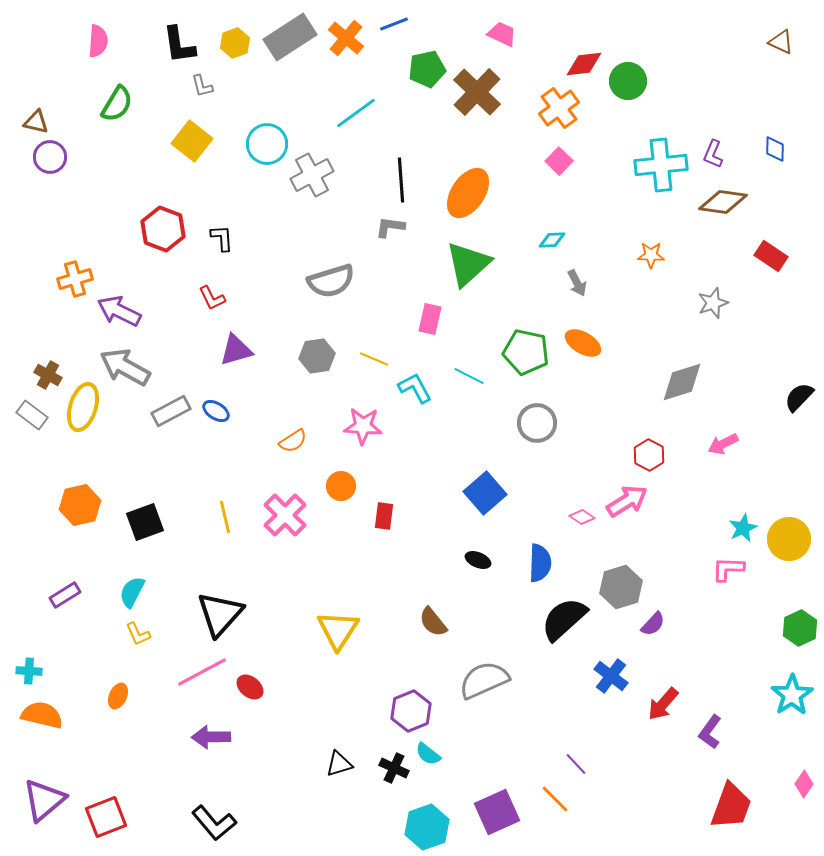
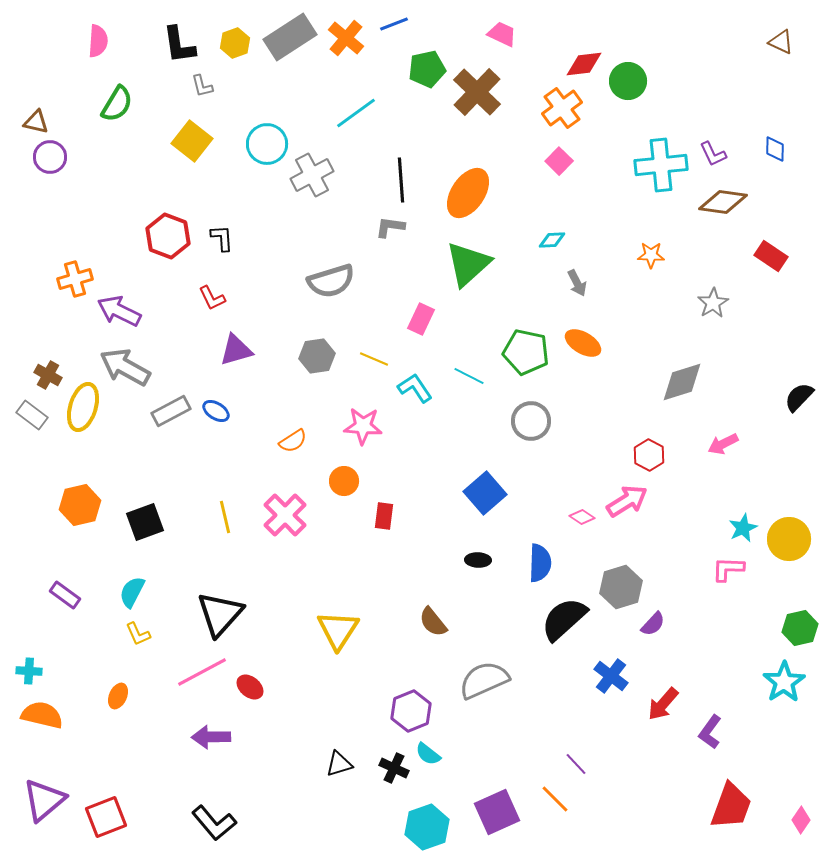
orange cross at (559, 108): moved 3 px right
purple L-shape at (713, 154): rotated 48 degrees counterclockwise
red hexagon at (163, 229): moved 5 px right, 7 px down
gray star at (713, 303): rotated 12 degrees counterclockwise
pink rectangle at (430, 319): moved 9 px left; rotated 12 degrees clockwise
cyan L-shape at (415, 388): rotated 6 degrees counterclockwise
gray circle at (537, 423): moved 6 px left, 2 px up
orange circle at (341, 486): moved 3 px right, 5 px up
black ellipse at (478, 560): rotated 20 degrees counterclockwise
purple rectangle at (65, 595): rotated 68 degrees clockwise
green hexagon at (800, 628): rotated 12 degrees clockwise
cyan star at (792, 695): moved 8 px left, 13 px up
pink diamond at (804, 784): moved 3 px left, 36 px down
